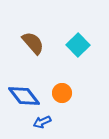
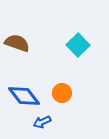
brown semicircle: moved 16 px left; rotated 30 degrees counterclockwise
